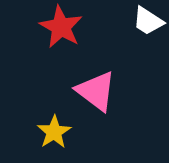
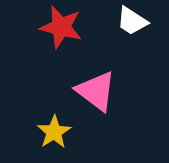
white trapezoid: moved 16 px left
red star: rotated 15 degrees counterclockwise
